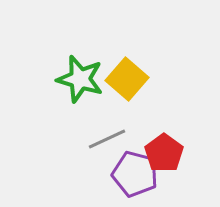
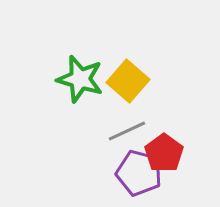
yellow square: moved 1 px right, 2 px down
gray line: moved 20 px right, 8 px up
purple pentagon: moved 4 px right, 1 px up
